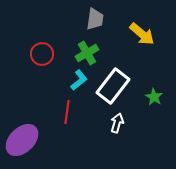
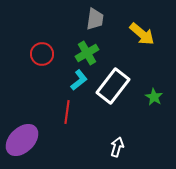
white arrow: moved 24 px down
